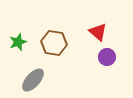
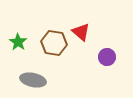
red triangle: moved 17 px left
green star: rotated 18 degrees counterclockwise
gray ellipse: rotated 60 degrees clockwise
